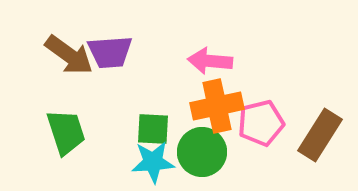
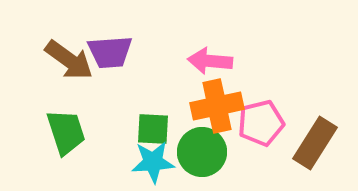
brown arrow: moved 5 px down
brown rectangle: moved 5 px left, 8 px down
